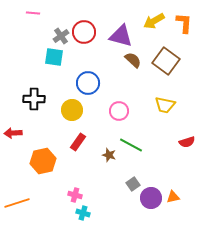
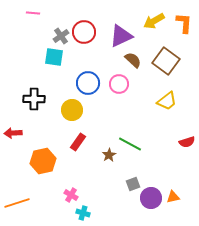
purple triangle: rotated 40 degrees counterclockwise
yellow trapezoid: moved 2 px right, 4 px up; rotated 50 degrees counterclockwise
pink circle: moved 27 px up
green line: moved 1 px left, 1 px up
brown star: rotated 24 degrees clockwise
gray square: rotated 16 degrees clockwise
pink cross: moved 4 px left; rotated 16 degrees clockwise
